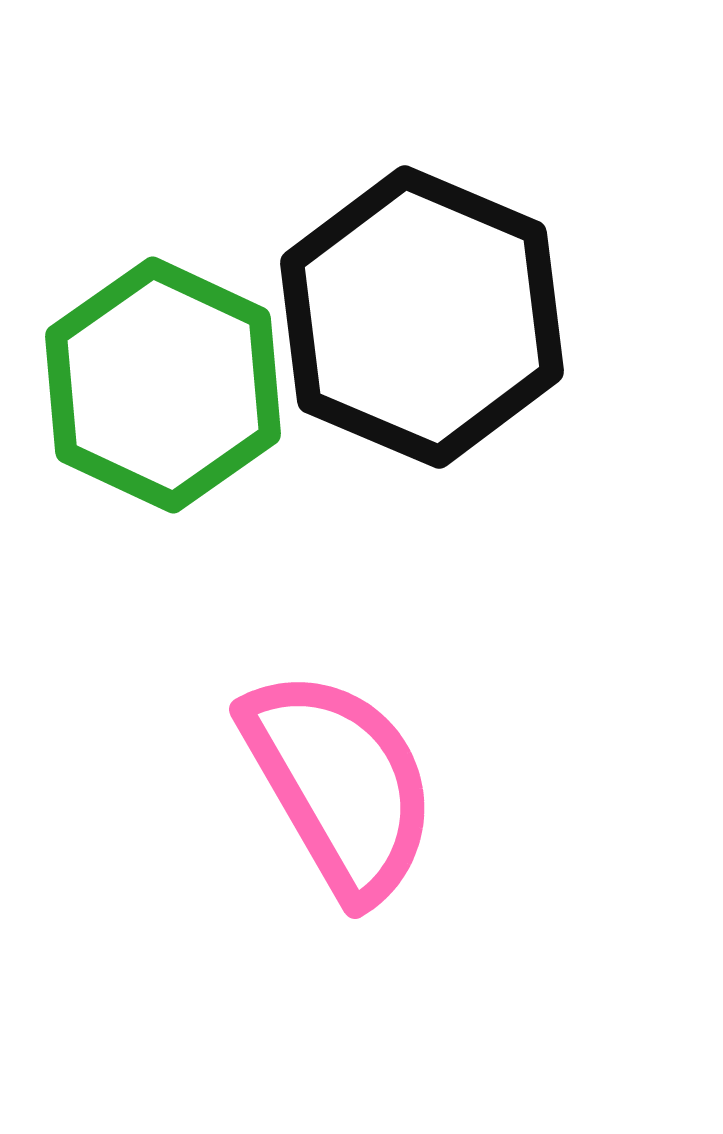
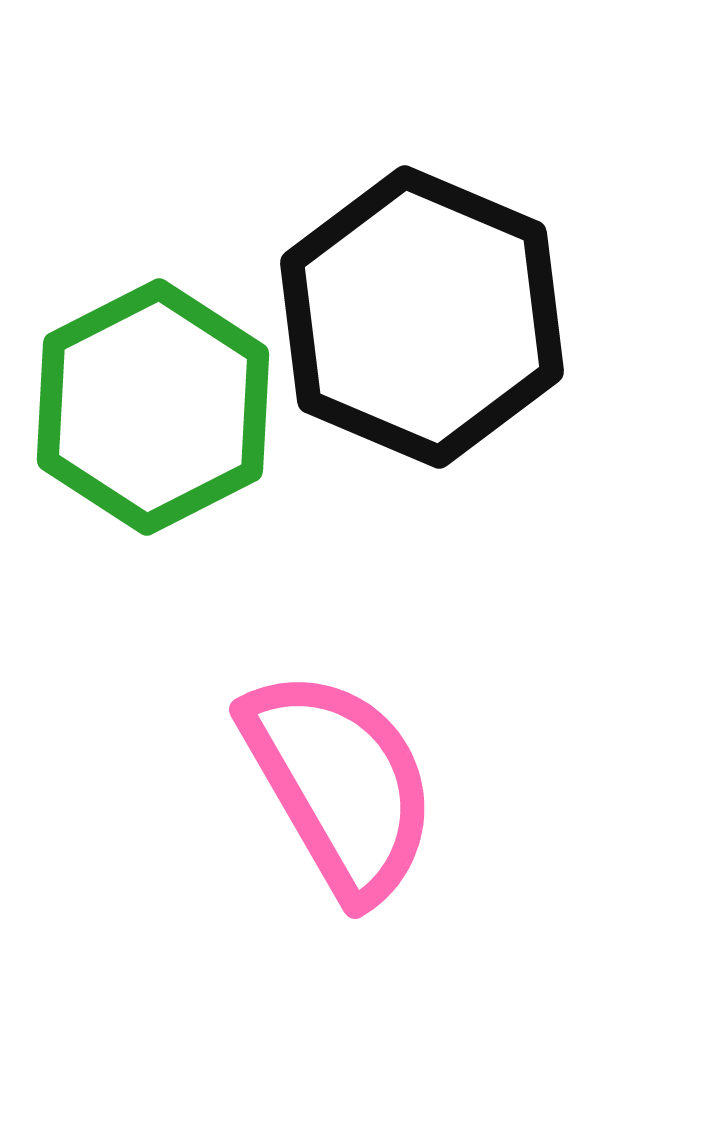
green hexagon: moved 10 px left, 22 px down; rotated 8 degrees clockwise
